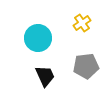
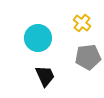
yellow cross: rotated 18 degrees counterclockwise
gray pentagon: moved 2 px right, 9 px up
